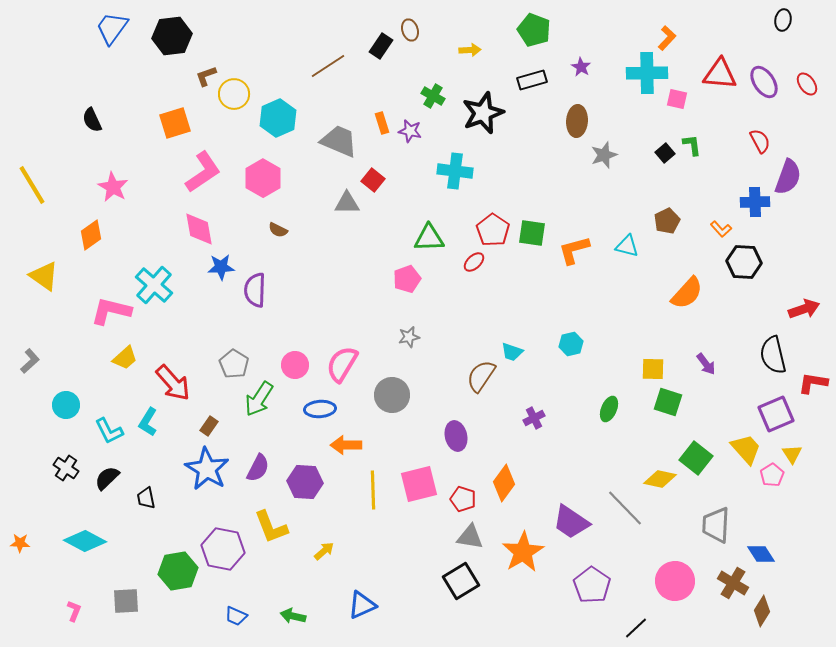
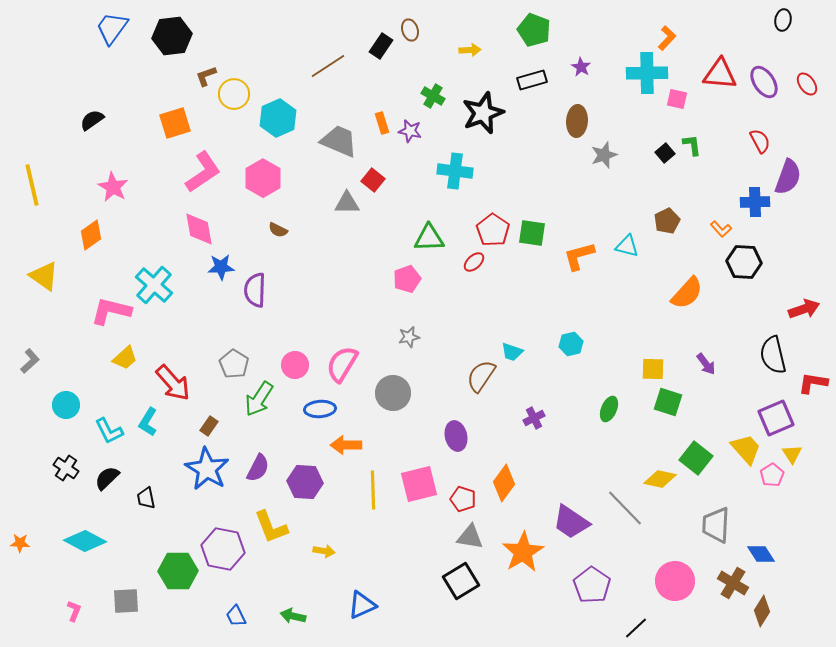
black semicircle at (92, 120): rotated 80 degrees clockwise
yellow line at (32, 185): rotated 18 degrees clockwise
orange L-shape at (574, 250): moved 5 px right, 6 px down
gray circle at (392, 395): moved 1 px right, 2 px up
purple square at (776, 414): moved 4 px down
yellow arrow at (324, 551): rotated 50 degrees clockwise
green hexagon at (178, 571): rotated 9 degrees clockwise
blue trapezoid at (236, 616): rotated 40 degrees clockwise
